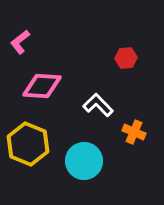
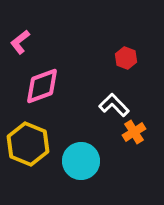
red hexagon: rotated 25 degrees clockwise
pink diamond: rotated 24 degrees counterclockwise
white L-shape: moved 16 px right
orange cross: rotated 35 degrees clockwise
cyan circle: moved 3 px left
